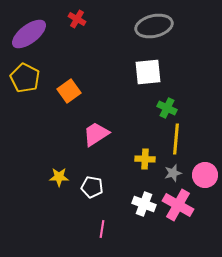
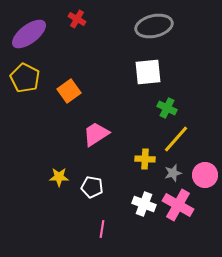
yellow line: rotated 36 degrees clockwise
